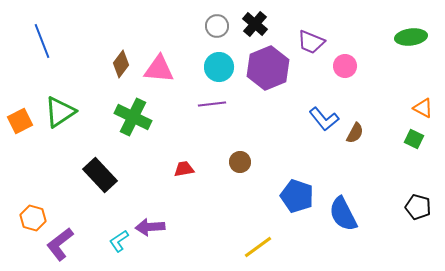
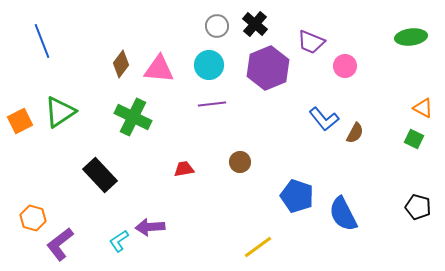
cyan circle: moved 10 px left, 2 px up
